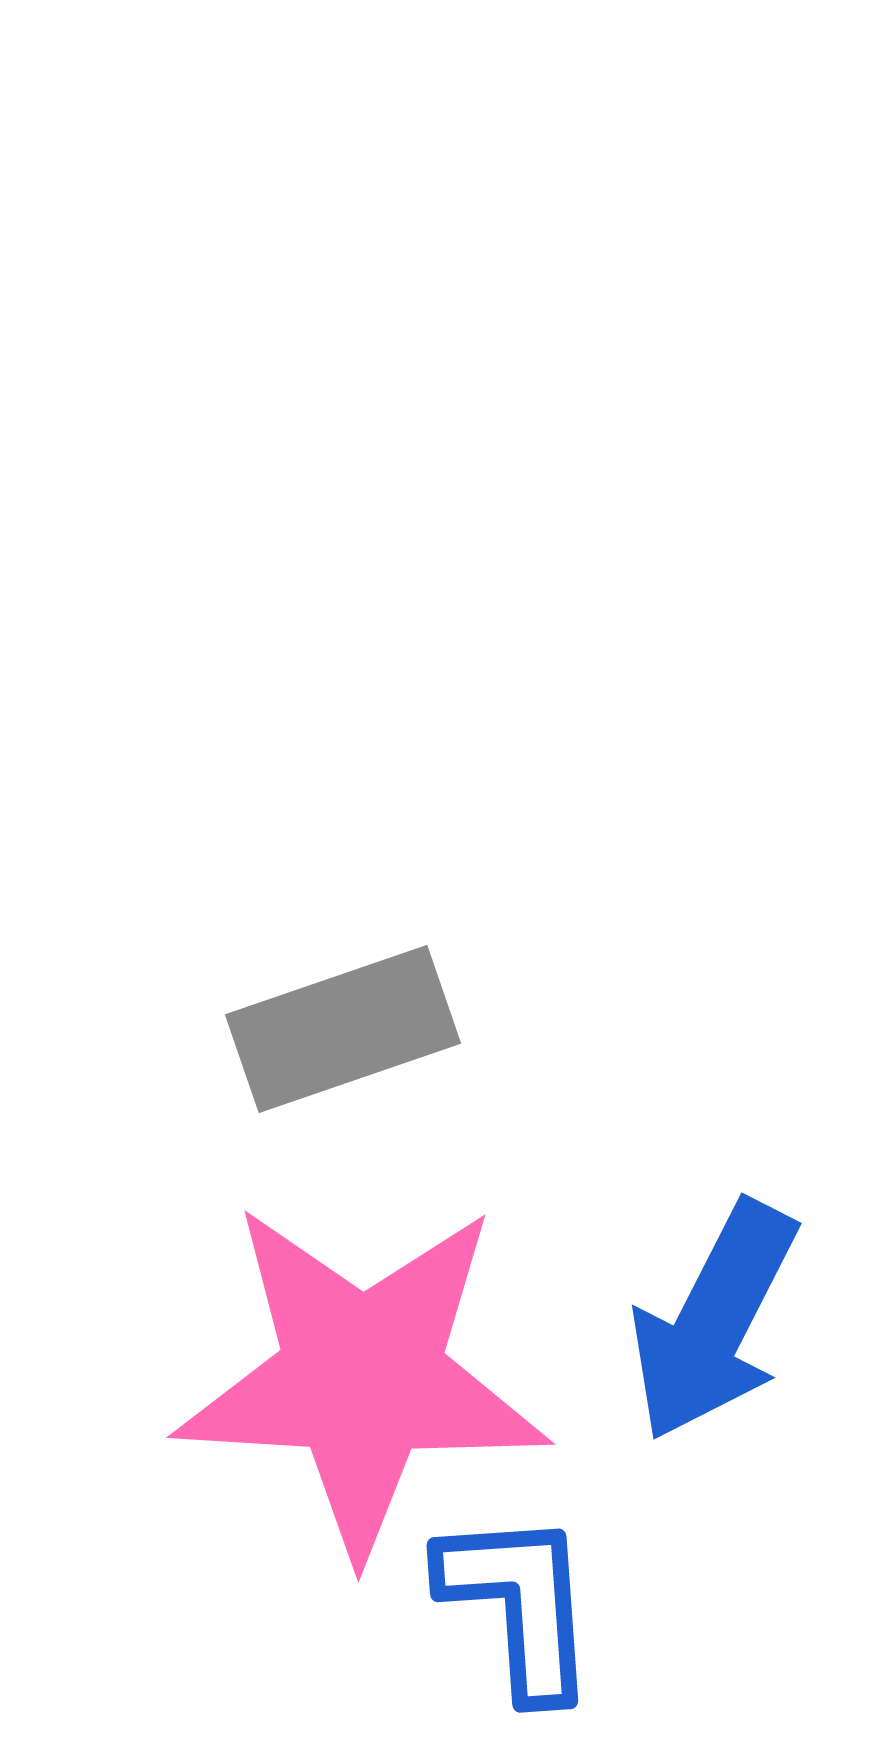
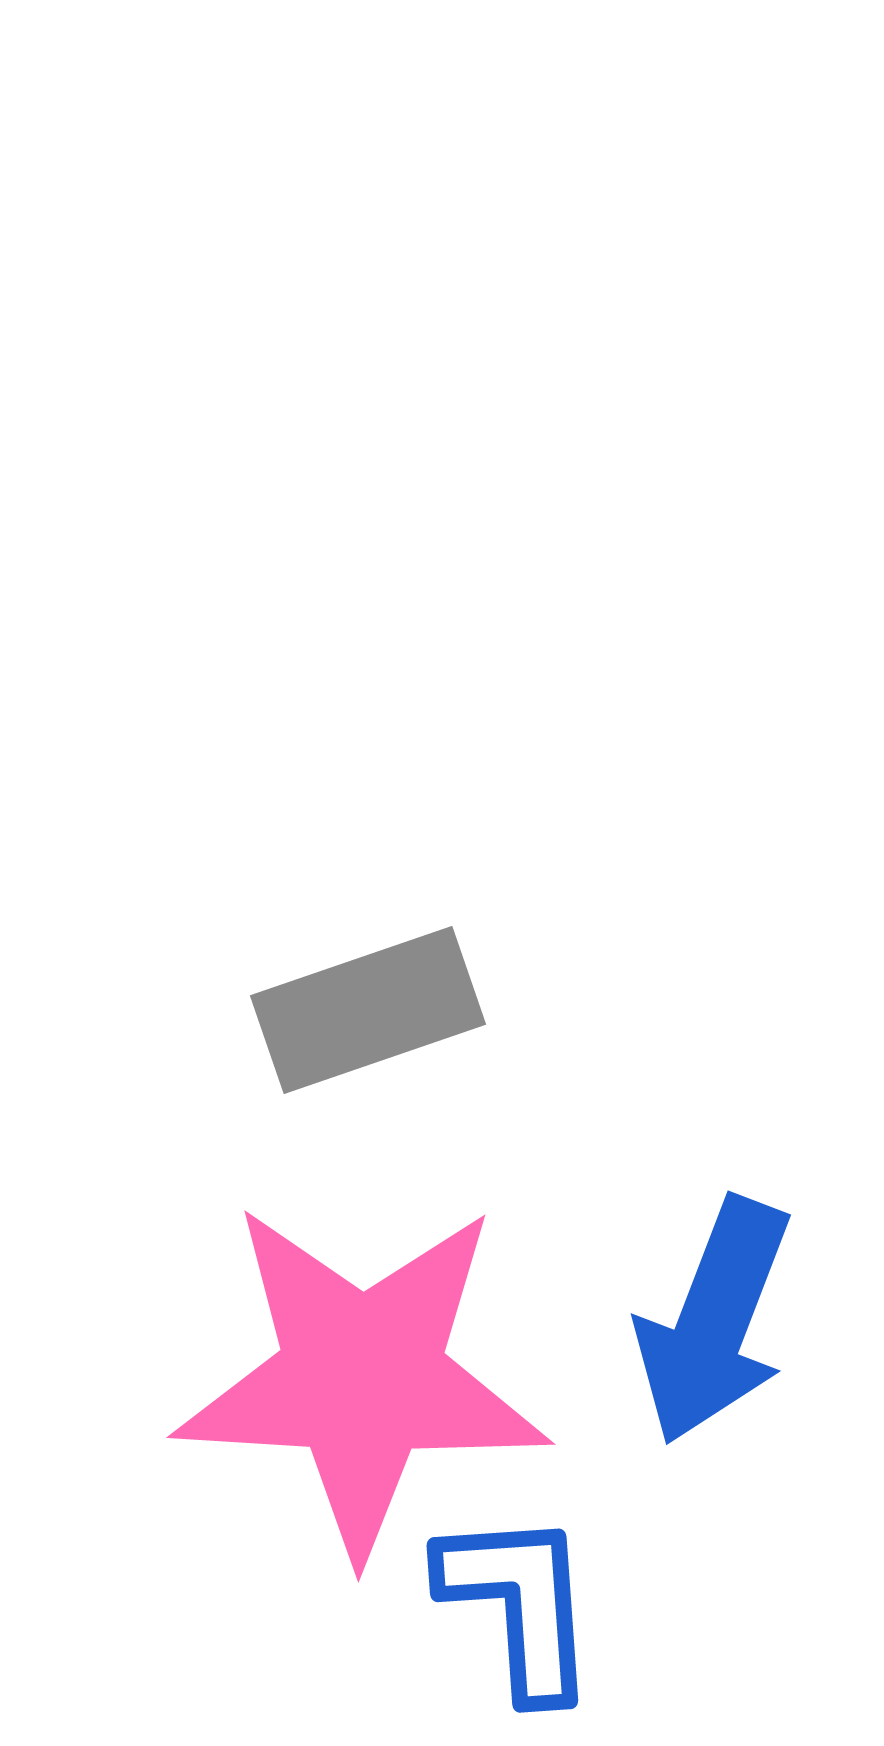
gray rectangle: moved 25 px right, 19 px up
blue arrow: rotated 6 degrees counterclockwise
